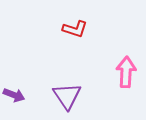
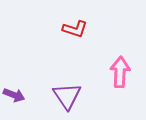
pink arrow: moved 6 px left
